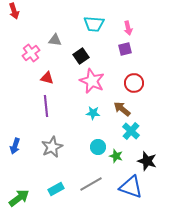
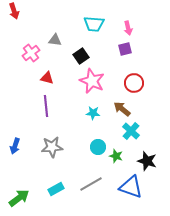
gray star: rotated 20 degrees clockwise
